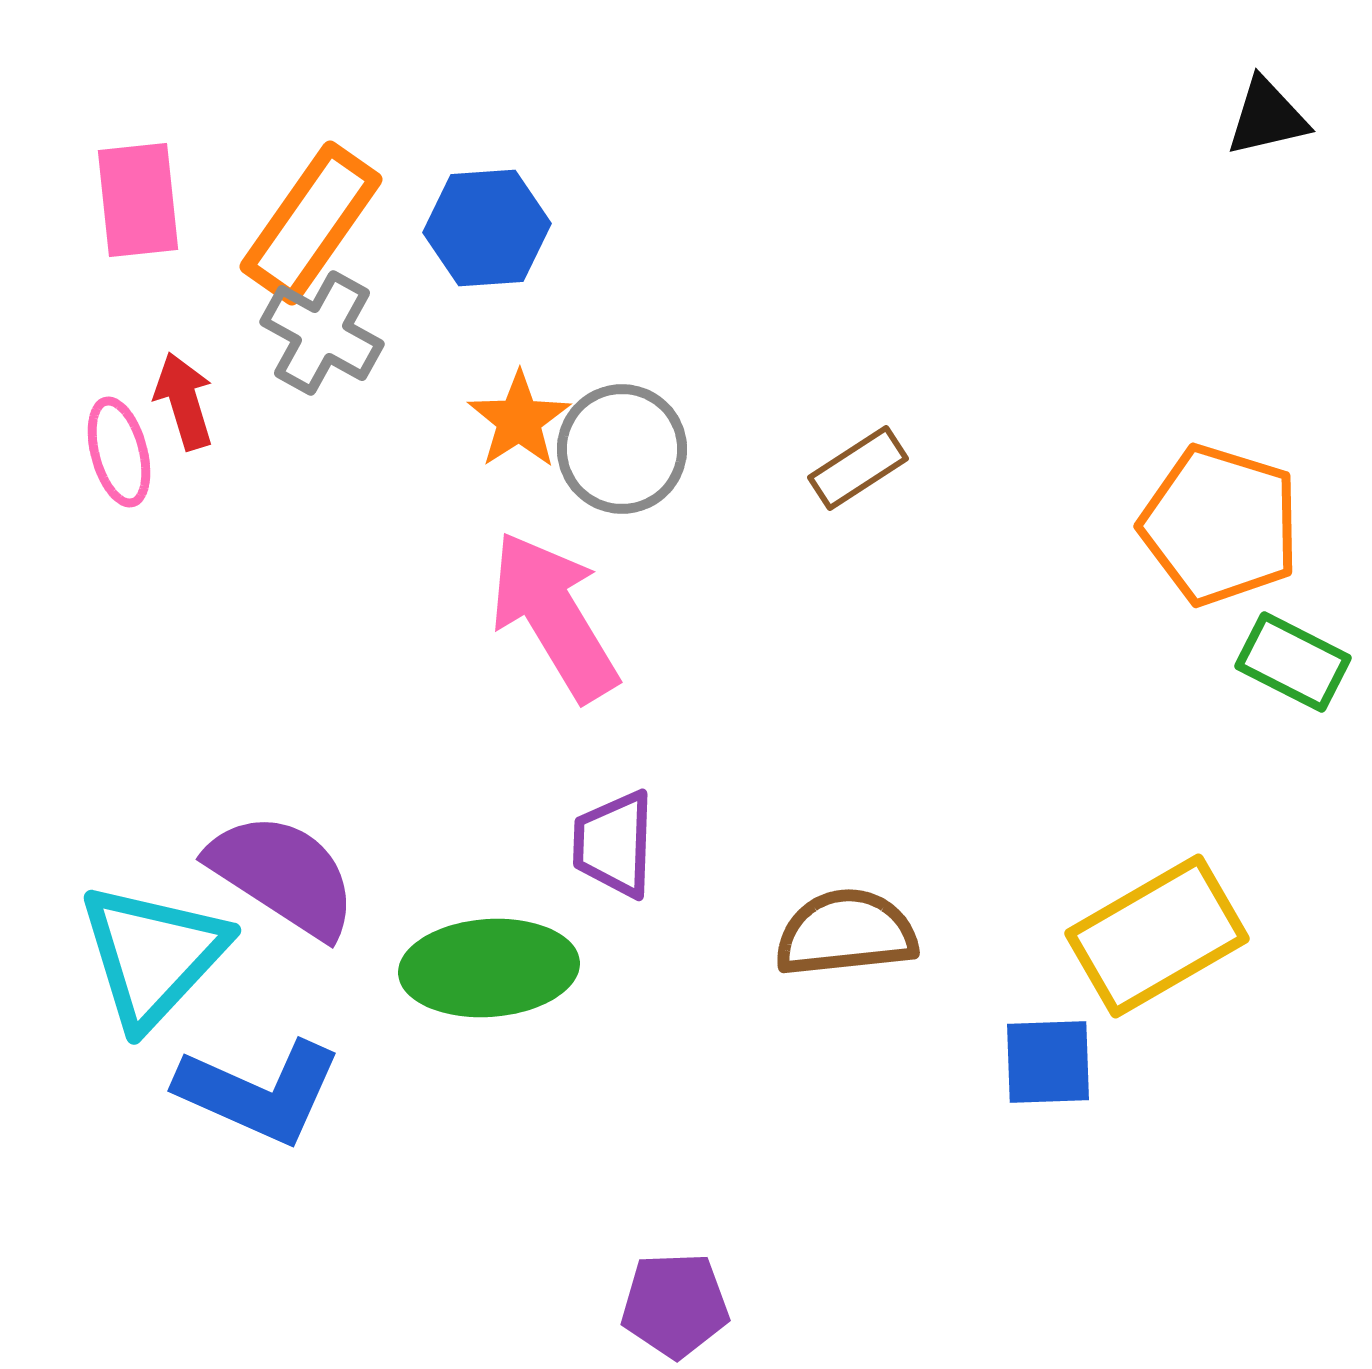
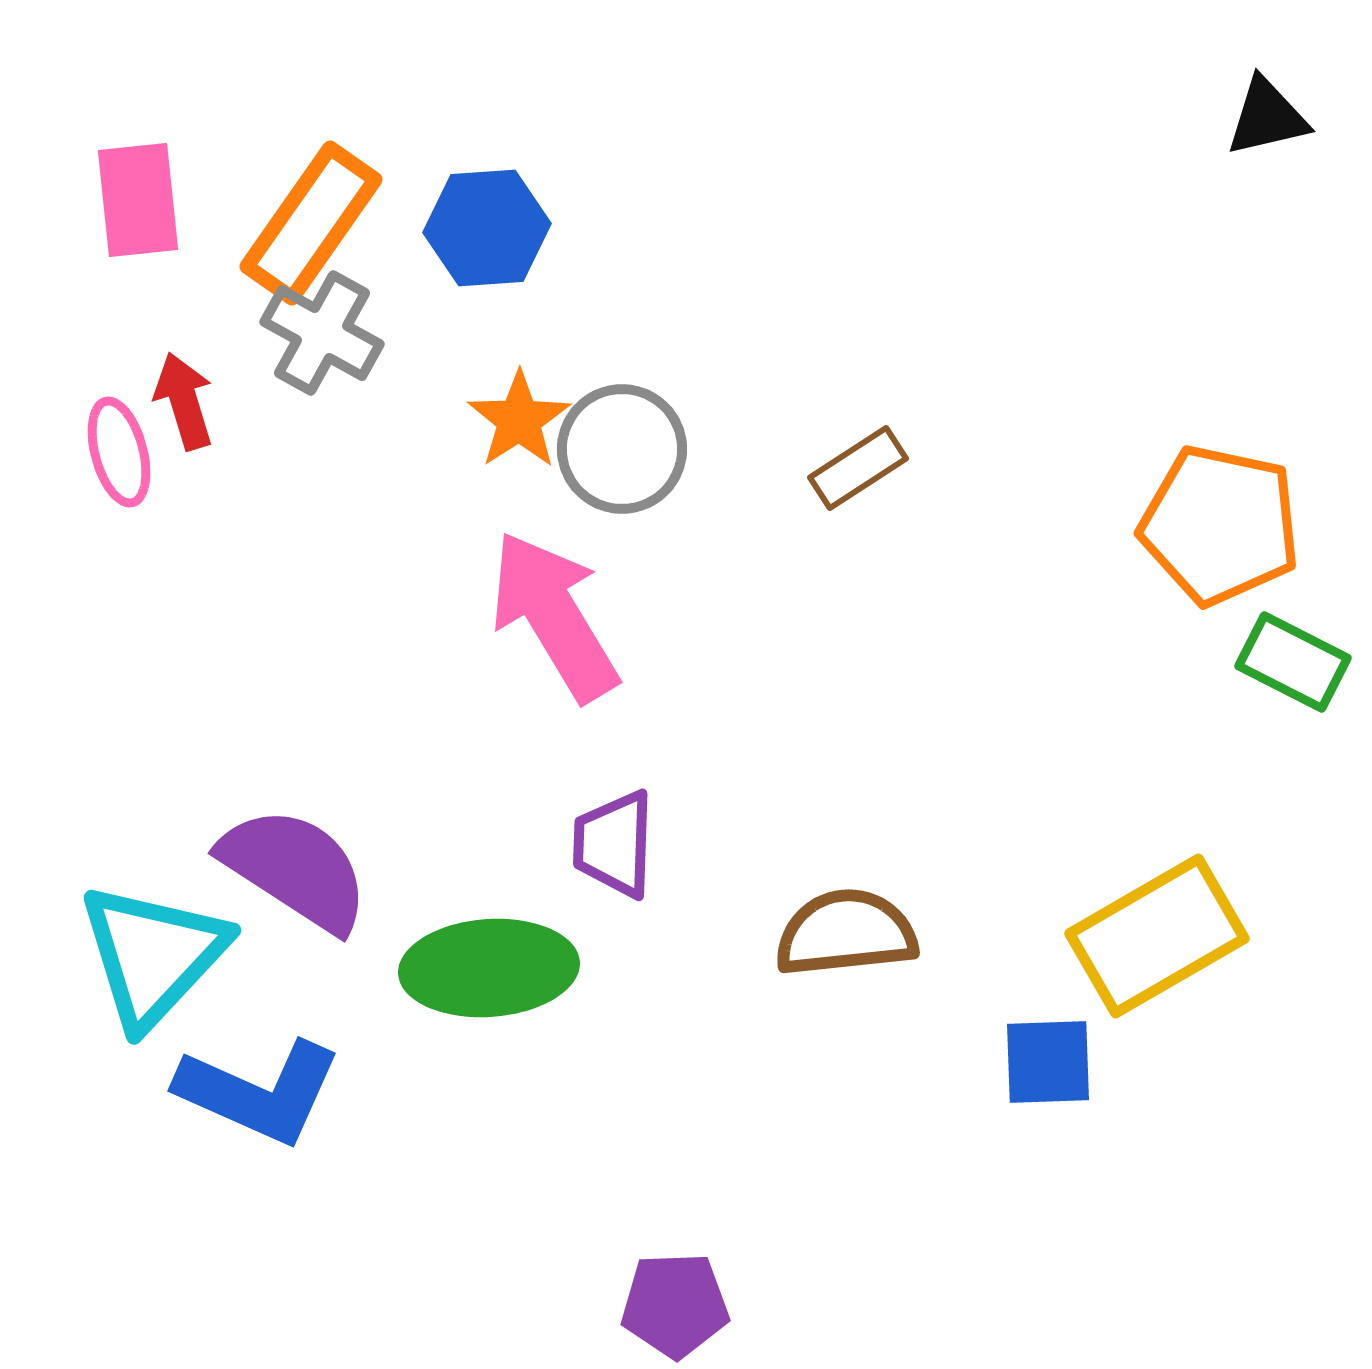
orange pentagon: rotated 5 degrees counterclockwise
purple semicircle: moved 12 px right, 6 px up
